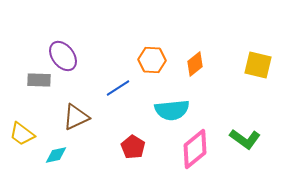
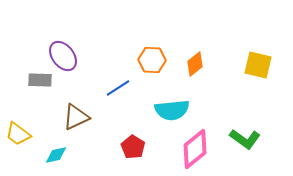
gray rectangle: moved 1 px right
yellow trapezoid: moved 4 px left
